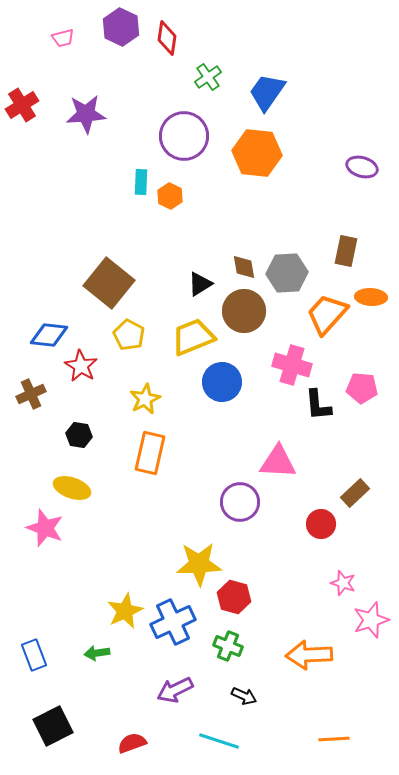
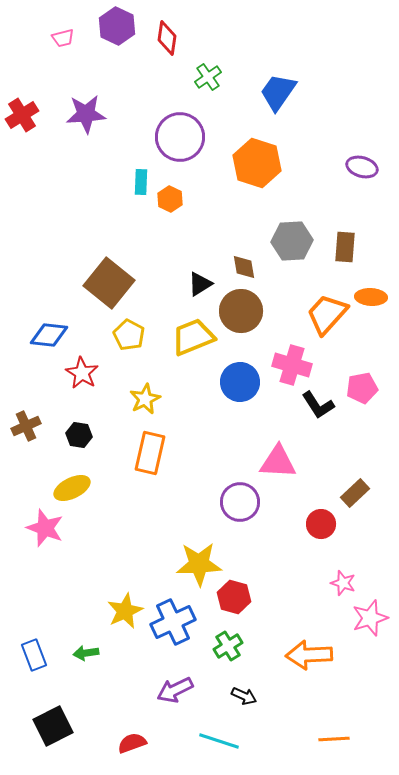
purple hexagon at (121, 27): moved 4 px left, 1 px up
blue trapezoid at (267, 92): moved 11 px right
red cross at (22, 105): moved 10 px down
purple circle at (184, 136): moved 4 px left, 1 px down
orange hexagon at (257, 153): moved 10 px down; rotated 12 degrees clockwise
orange hexagon at (170, 196): moved 3 px down
brown rectangle at (346, 251): moved 1 px left, 4 px up; rotated 8 degrees counterclockwise
gray hexagon at (287, 273): moved 5 px right, 32 px up
brown circle at (244, 311): moved 3 px left
red star at (81, 366): moved 1 px right, 7 px down
blue circle at (222, 382): moved 18 px right
pink pentagon at (362, 388): rotated 16 degrees counterclockwise
brown cross at (31, 394): moved 5 px left, 32 px down
black L-shape at (318, 405): rotated 28 degrees counterclockwise
yellow ellipse at (72, 488): rotated 45 degrees counterclockwise
pink star at (371, 620): moved 1 px left, 2 px up
green cross at (228, 646): rotated 36 degrees clockwise
green arrow at (97, 653): moved 11 px left
